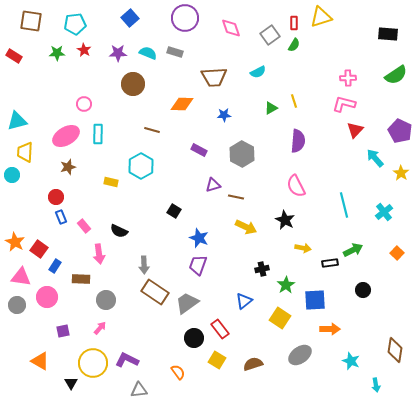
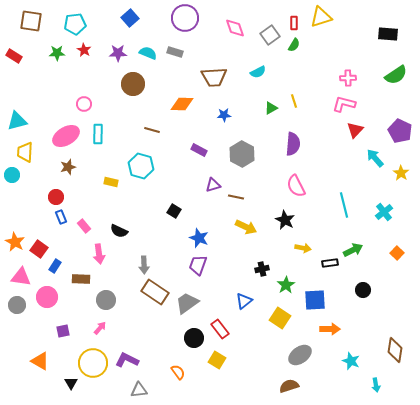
pink diamond at (231, 28): moved 4 px right
purple semicircle at (298, 141): moved 5 px left, 3 px down
cyan hexagon at (141, 166): rotated 15 degrees counterclockwise
brown semicircle at (253, 364): moved 36 px right, 22 px down
